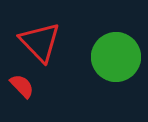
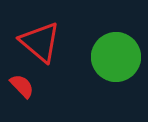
red triangle: rotated 6 degrees counterclockwise
